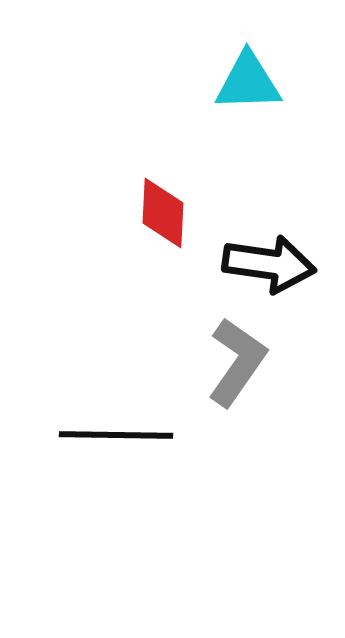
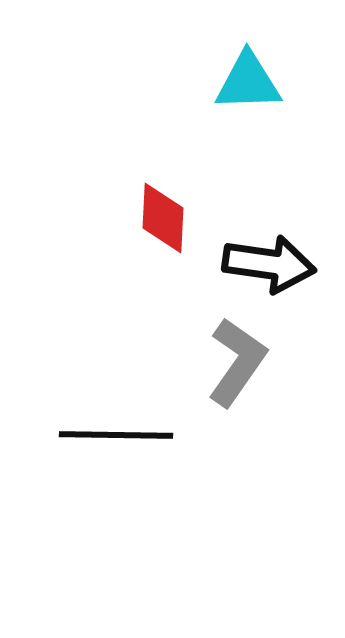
red diamond: moved 5 px down
